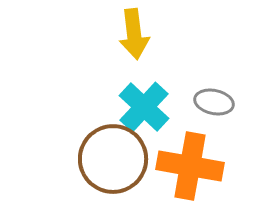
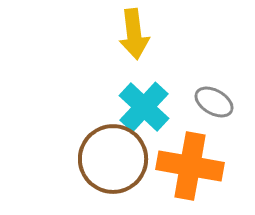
gray ellipse: rotated 18 degrees clockwise
